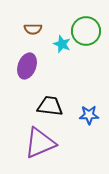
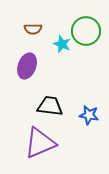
blue star: rotated 12 degrees clockwise
